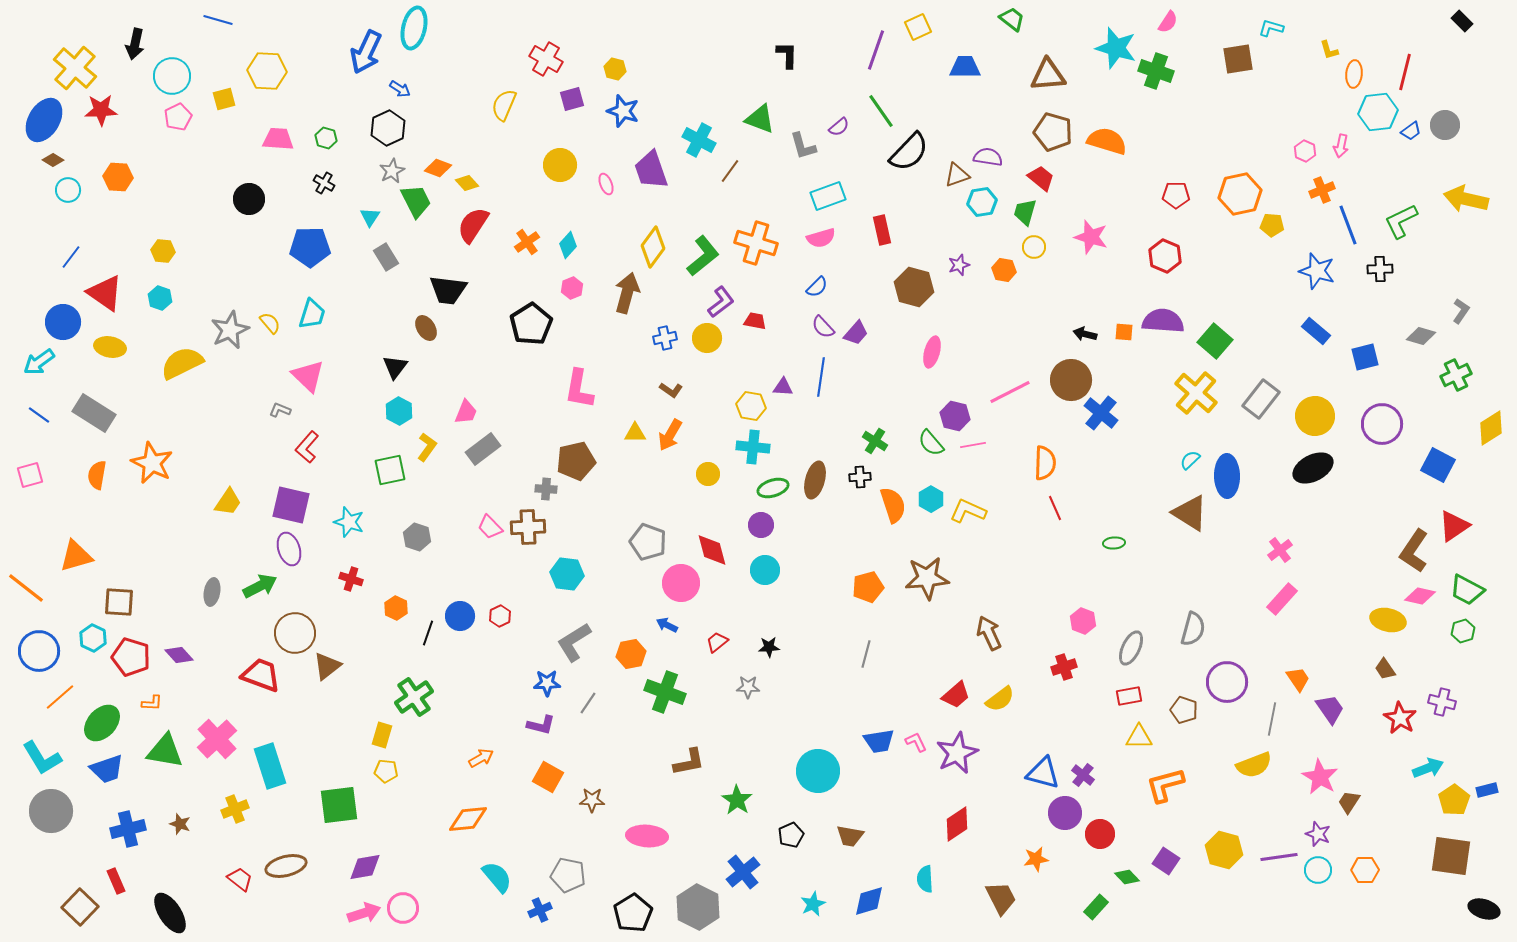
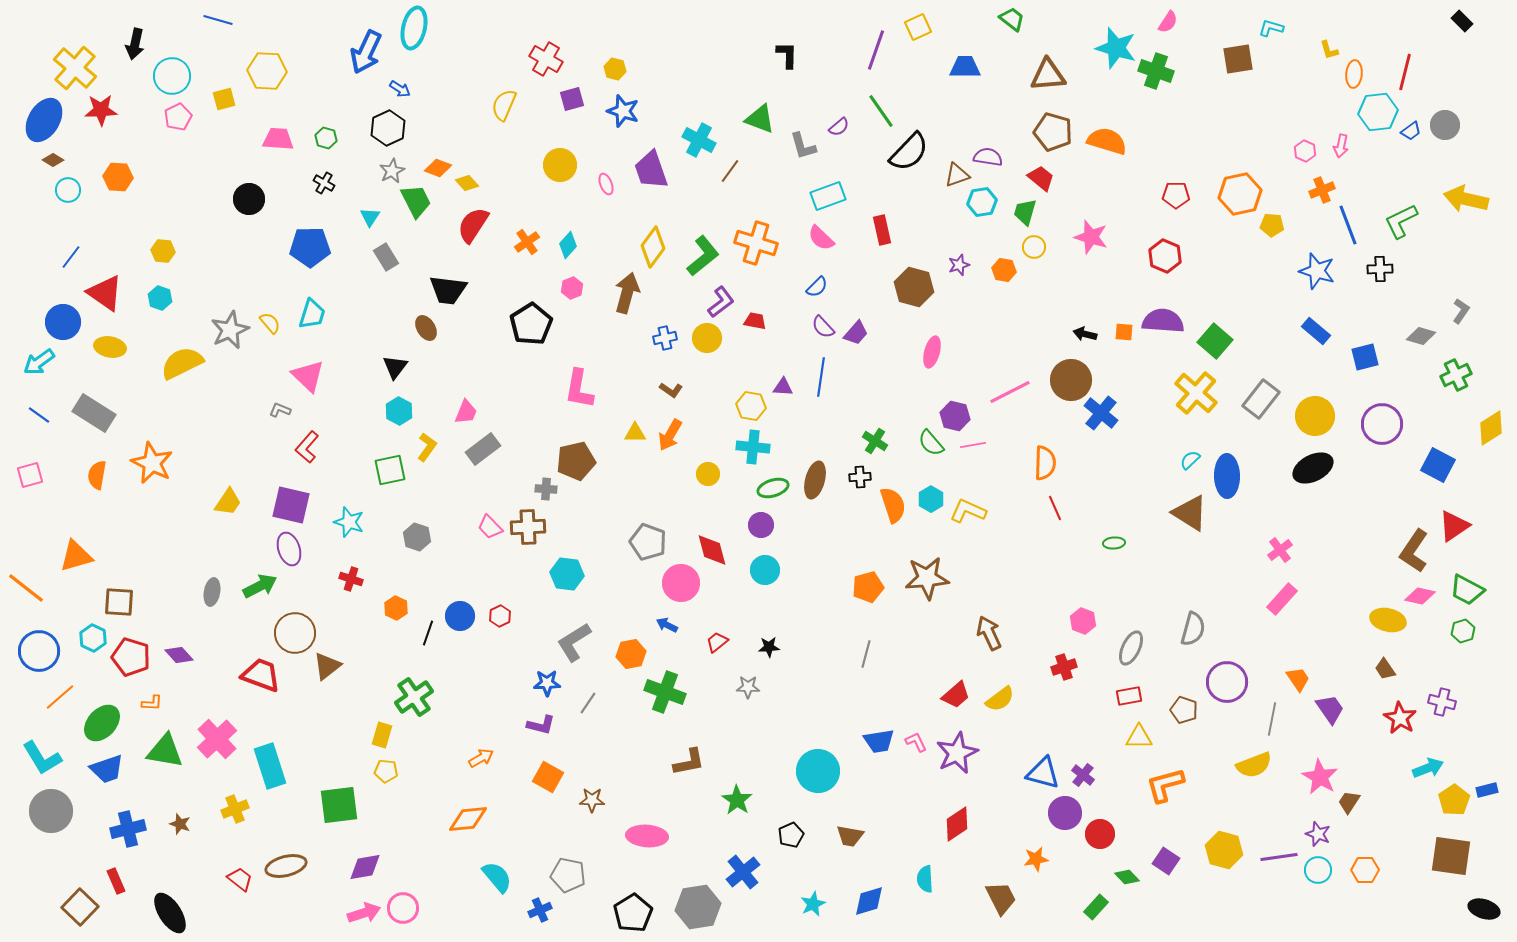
pink semicircle at (821, 238): rotated 60 degrees clockwise
gray hexagon at (698, 907): rotated 24 degrees clockwise
